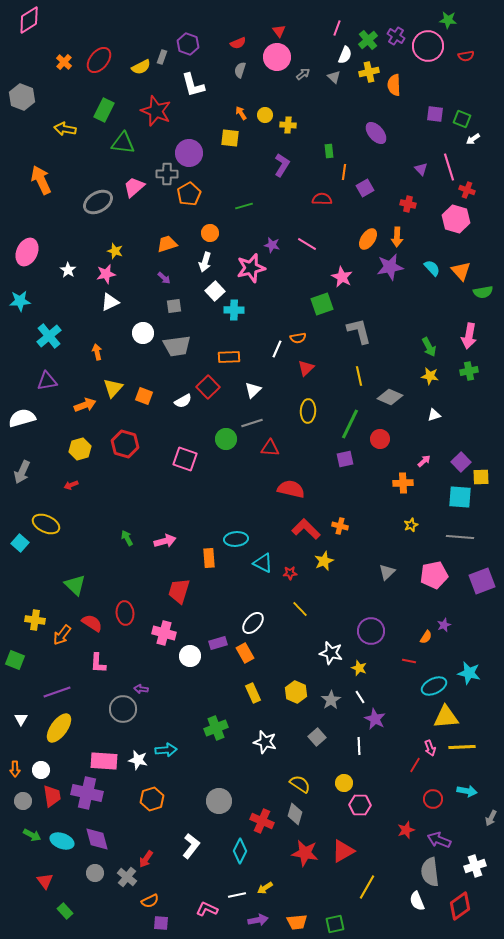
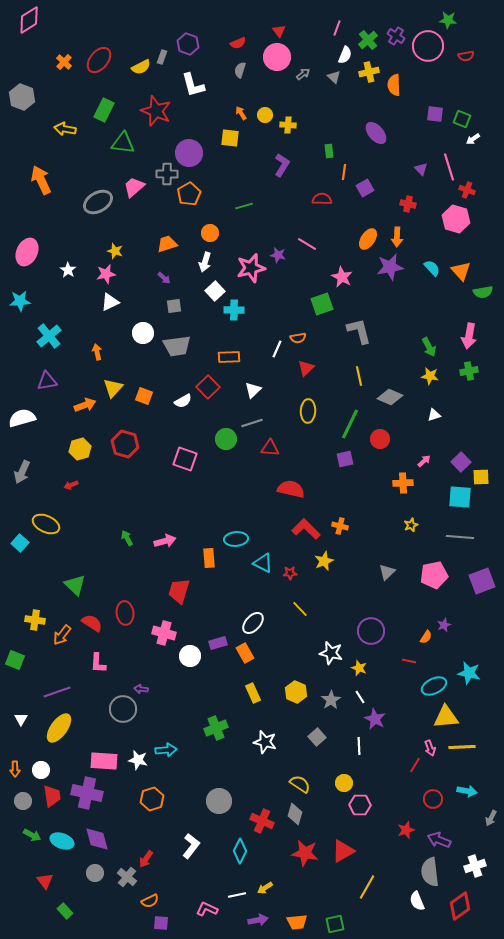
purple star at (272, 245): moved 6 px right, 10 px down
